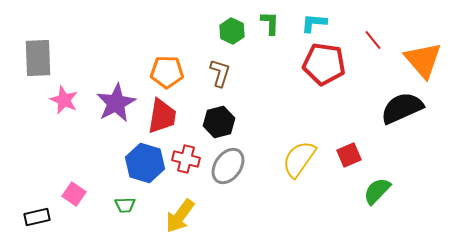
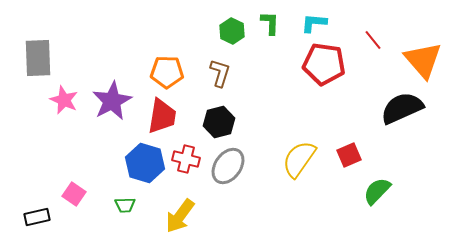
purple star: moved 4 px left, 2 px up
